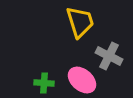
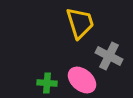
yellow trapezoid: moved 1 px down
green cross: moved 3 px right
